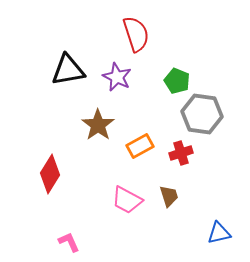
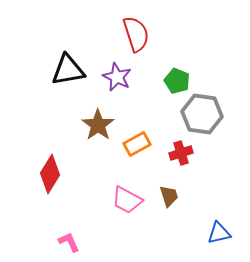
orange rectangle: moved 3 px left, 2 px up
